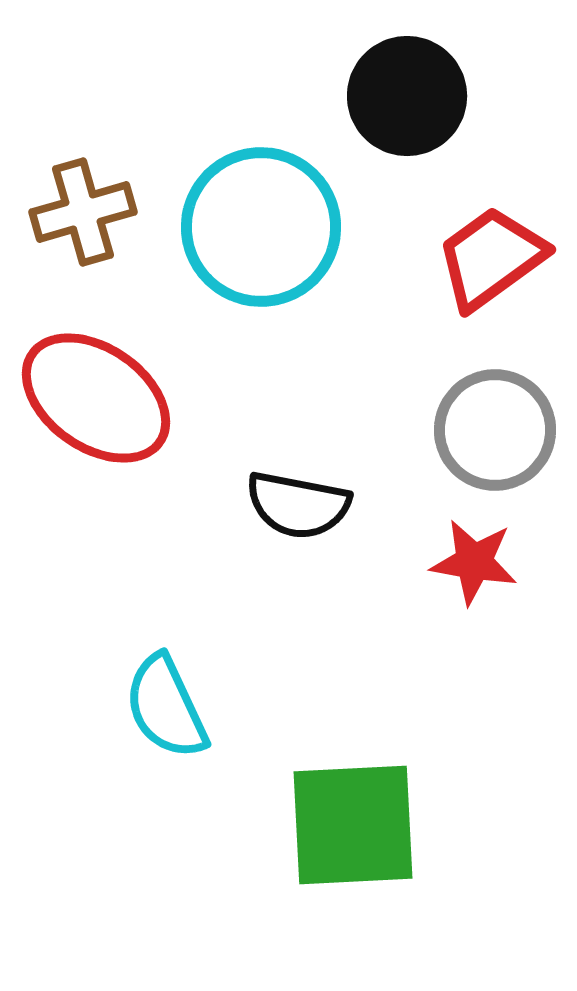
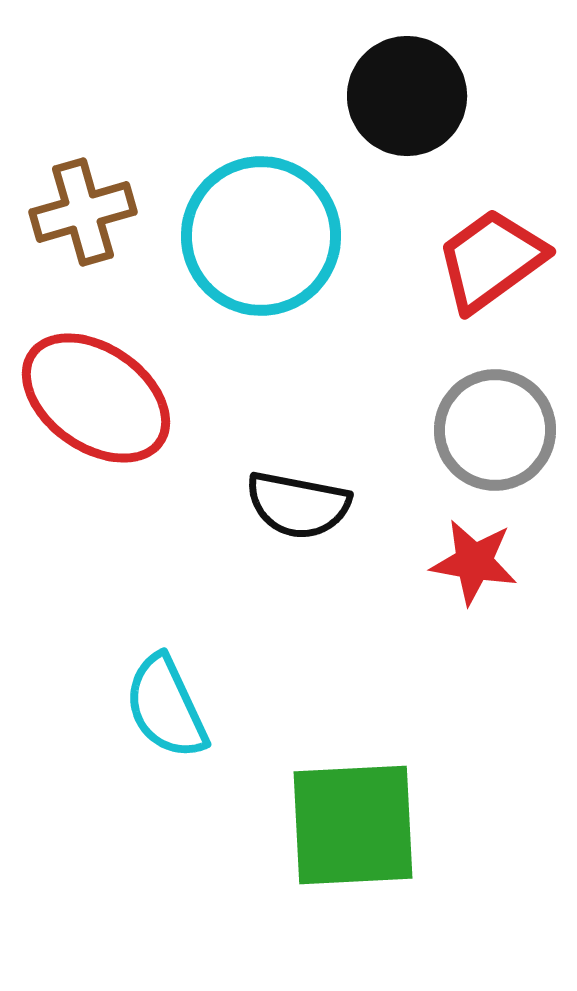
cyan circle: moved 9 px down
red trapezoid: moved 2 px down
